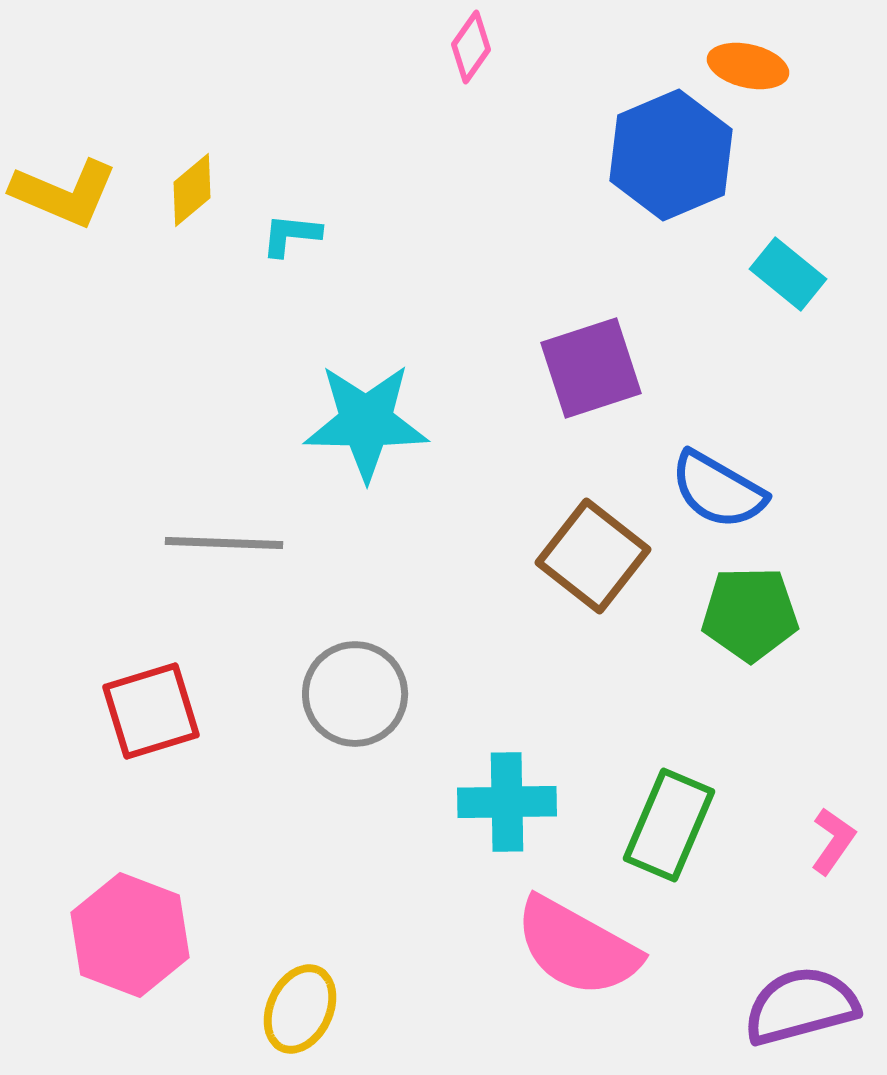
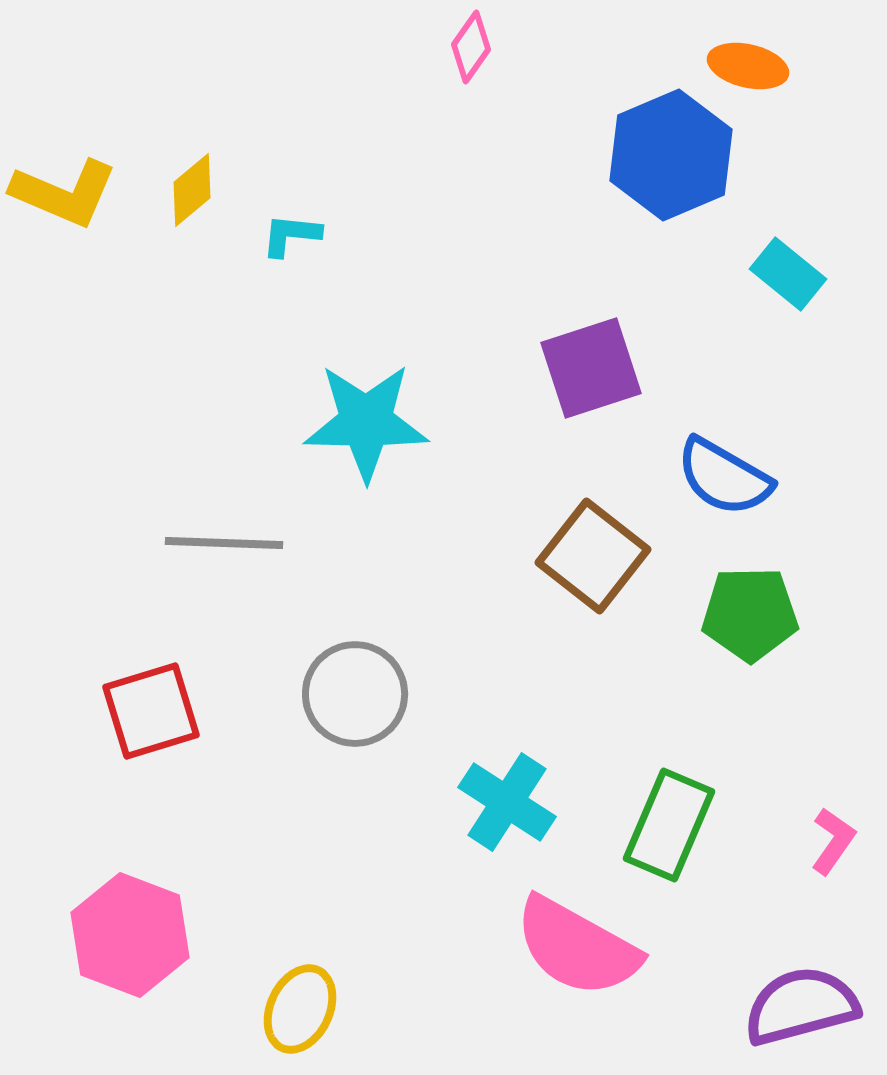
blue semicircle: moved 6 px right, 13 px up
cyan cross: rotated 34 degrees clockwise
